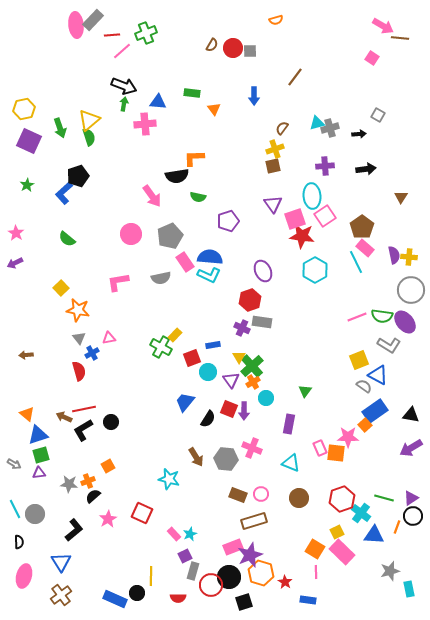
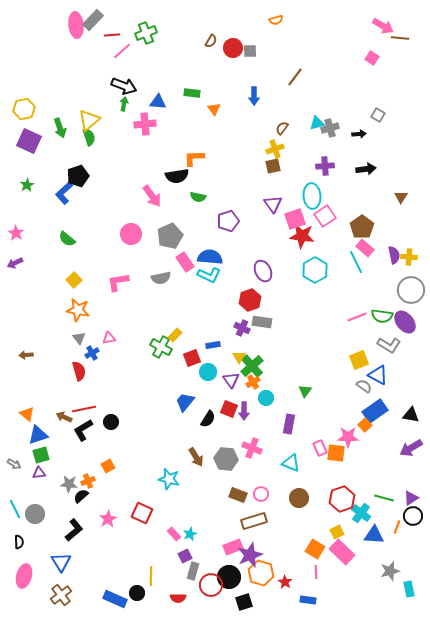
brown semicircle at (212, 45): moved 1 px left, 4 px up
yellow square at (61, 288): moved 13 px right, 8 px up
black semicircle at (93, 496): moved 12 px left
